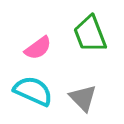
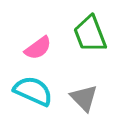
gray triangle: moved 1 px right
